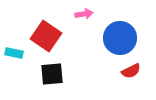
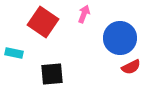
pink arrow: rotated 60 degrees counterclockwise
red square: moved 3 px left, 14 px up
red semicircle: moved 4 px up
